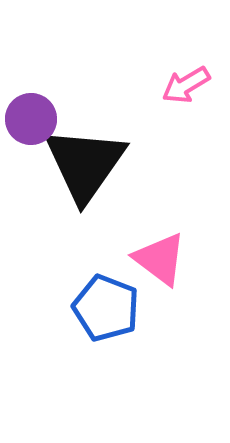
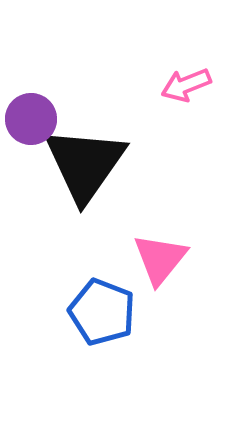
pink arrow: rotated 9 degrees clockwise
pink triangle: rotated 32 degrees clockwise
blue pentagon: moved 4 px left, 4 px down
